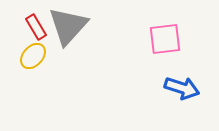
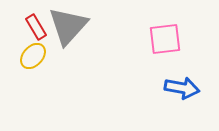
blue arrow: rotated 8 degrees counterclockwise
